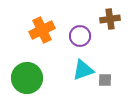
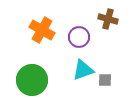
brown cross: moved 2 px left; rotated 24 degrees clockwise
orange cross: rotated 35 degrees counterclockwise
purple circle: moved 1 px left, 1 px down
green circle: moved 5 px right, 2 px down
